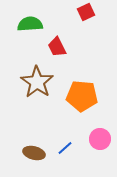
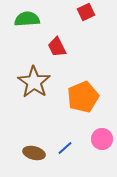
green semicircle: moved 3 px left, 5 px up
brown star: moved 3 px left
orange pentagon: moved 1 px right, 1 px down; rotated 28 degrees counterclockwise
pink circle: moved 2 px right
